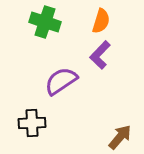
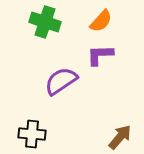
orange semicircle: rotated 25 degrees clockwise
purple L-shape: rotated 44 degrees clockwise
black cross: moved 11 px down; rotated 8 degrees clockwise
